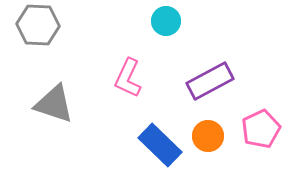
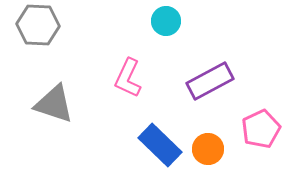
orange circle: moved 13 px down
